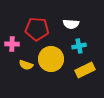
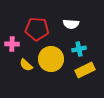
cyan cross: moved 3 px down
yellow semicircle: rotated 24 degrees clockwise
